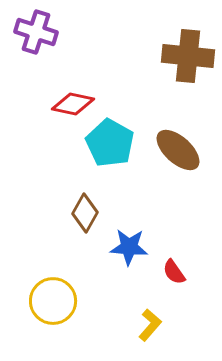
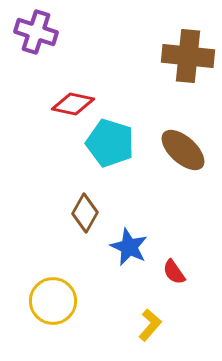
cyan pentagon: rotated 12 degrees counterclockwise
brown ellipse: moved 5 px right
blue star: rotated 21 degrees clockwise
